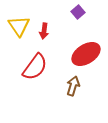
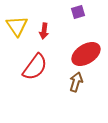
purple square: rotated 24 degrees clockwise
yellow triangle: moved 2 px left
brown arrow: moved 3 px right, 4 px up
